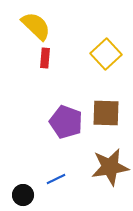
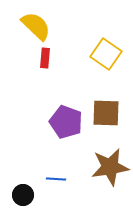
yellow square: rotated 12 degrees counterclockwise
blue line: rotated 30 degrees clockwise
